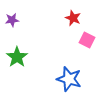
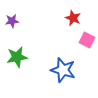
purple star: moved 1 px down
green star: rotated 25 degrees clockwise
blue star: moved 6 px left, 9 px up
